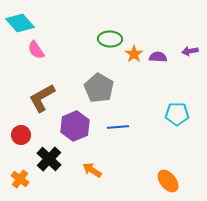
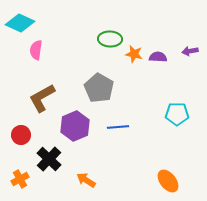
cyan diamond: rotated 24 degrees counterclockwise
pink semicircle: rotated 42 degrees clockwise
orange star: rotated 24 degrees counterclockwise
orange arrow: moved 6 px left, 10 px down
orange cross: rotated 24 degrees clockwise
